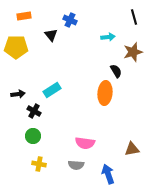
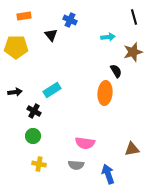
black arrow: moved 3 px left, 2 px up
